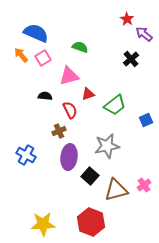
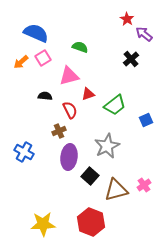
orange arrow: moved 7 px down; rotated 91 degrees counterclockwise
gray star: rotated 15 degrees counterclockwise
blue cross: moved 2 px left, 3 px up
